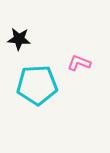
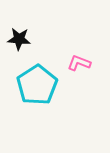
cyan pentagon: rotated 30 degrees counterclockwise
